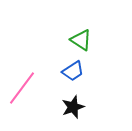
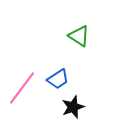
green triangle: moved 2 px left, 4 px up
blue trapezoid: moved 15 px left, 8 px down
